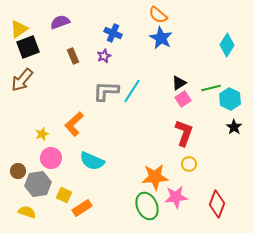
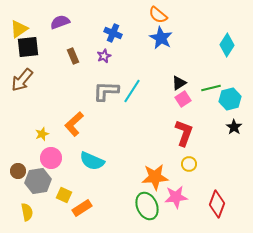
black square: rotated 15 degrees clockwise
cyan hexagon: rotated 20 degrees clockwise
gray hexagon: moved 3 px up
yellow semicircle: rotated 60 degrees clockwise
